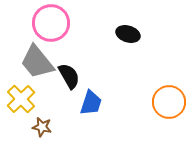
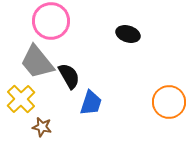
pink circle: moved 2 px up
